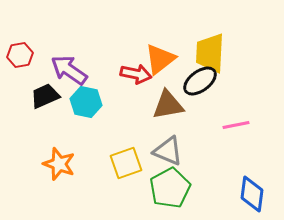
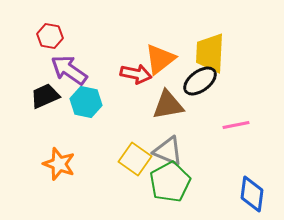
red hexagon: moved 30 px right, 19 px up; rotated 20 degrees clockwise
yellow square: moved 9 px right, 4 px up; rotated 36 degrees counterclockwise
green pentagon: moved 6 px up
